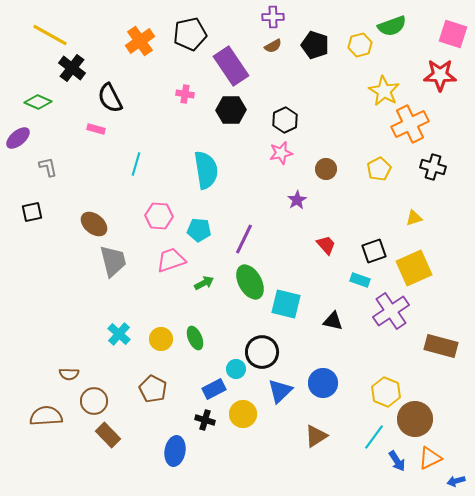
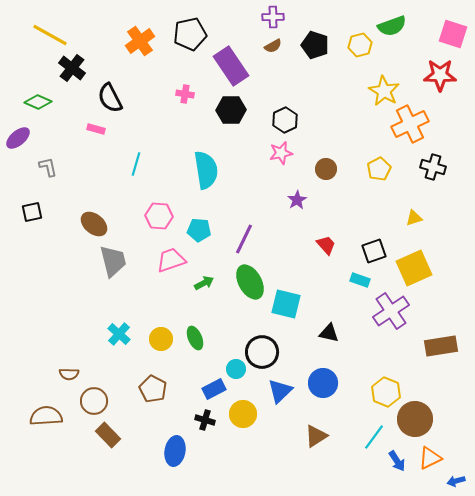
black triangle at (333, 321): moved 4 px left, 12 px down
brown rectangle at (441, 346): rotated 24 degrees counterclockwise
